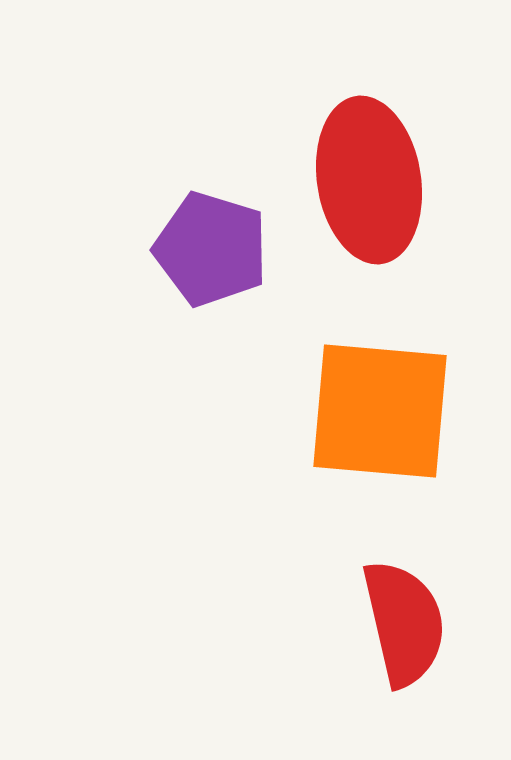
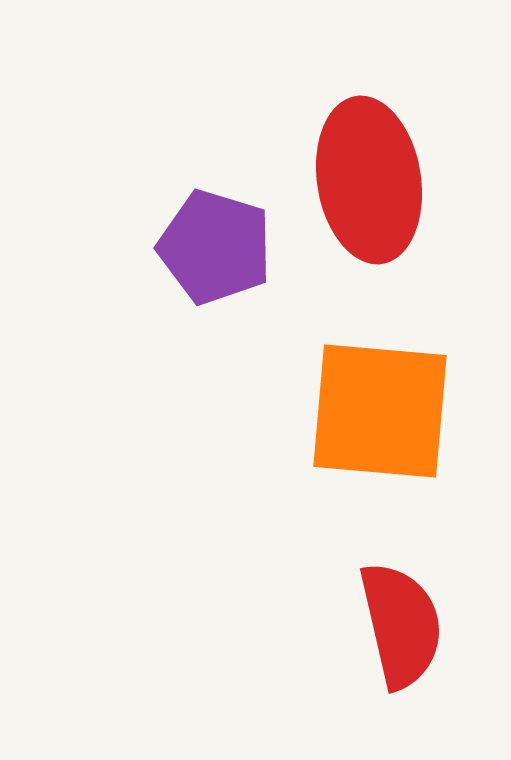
purple pentagon: moved 4 px right, 2 px up
red semicircle: moved 3 px left, 2 px down
